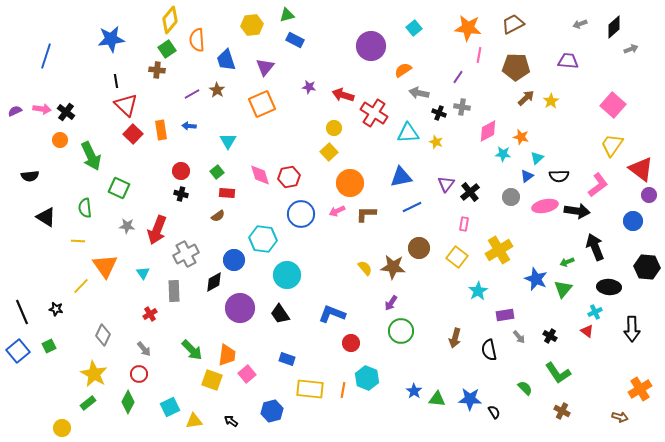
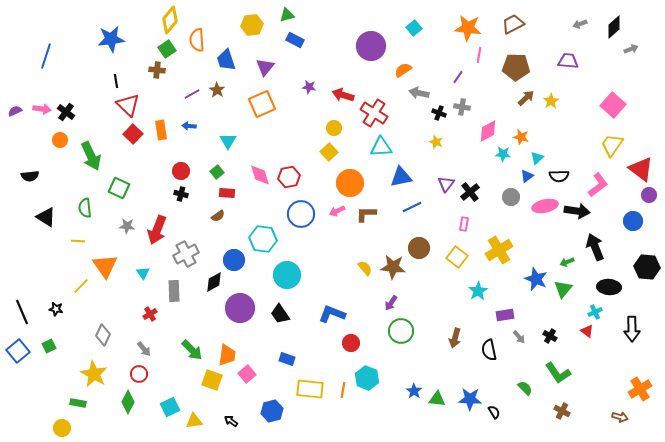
red triangle at (126, 105): moved 2 px right
cyan triangle at (408, 133): moved 27 px left, 14 px down
green rectangle at (88, 403): moved 10 px left; rotated 49 degrees clockwise
